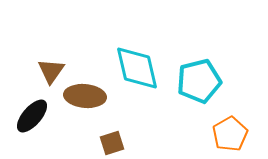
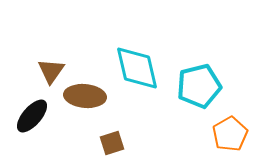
cyan pentagon: moved 5 px down
